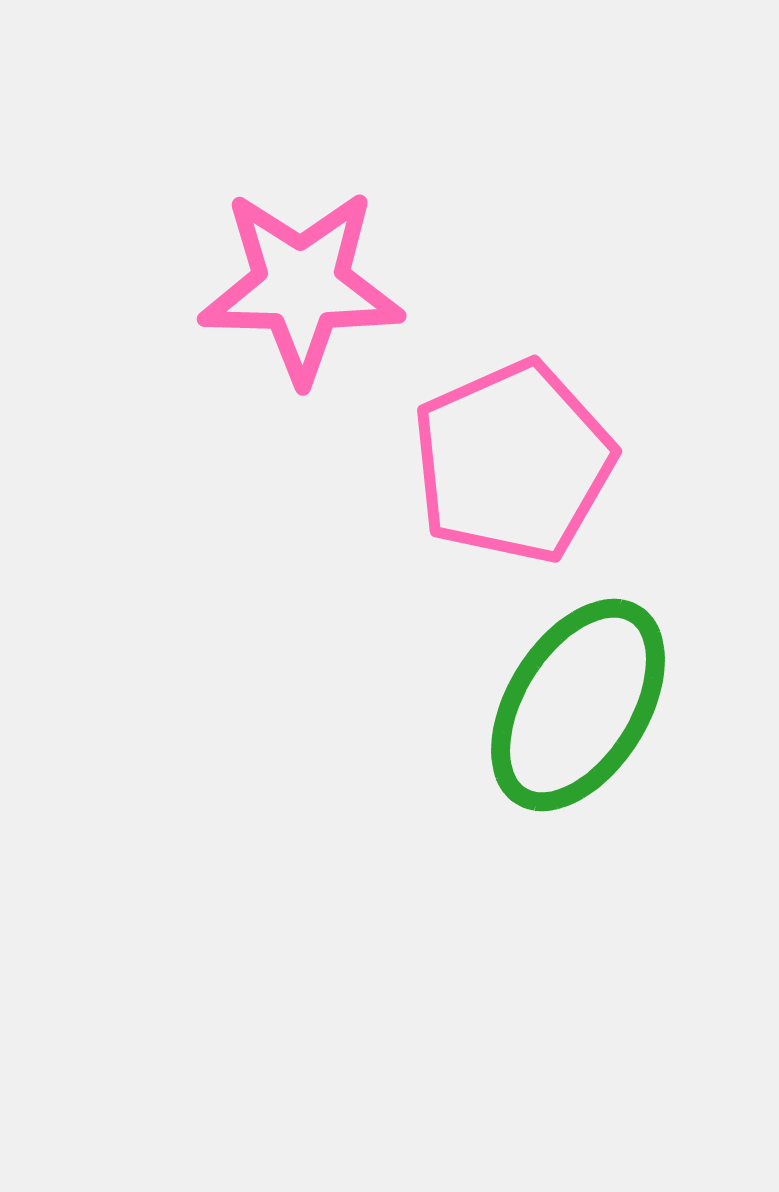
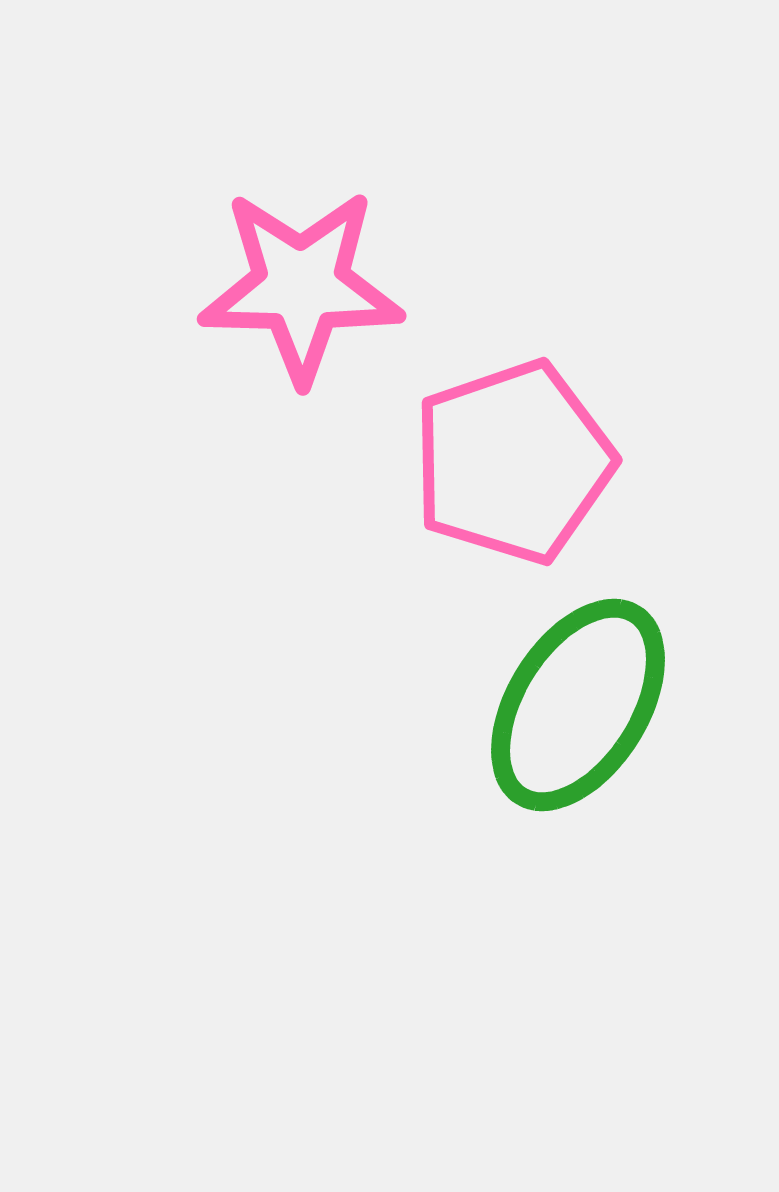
pink pentagon: rotated 5 degrees clockwise
